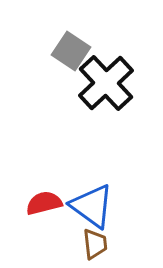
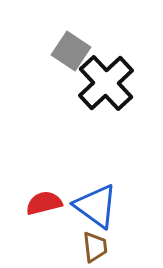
blue triangle: moved 4 px right
brown trapezoid: moved 3 px down
